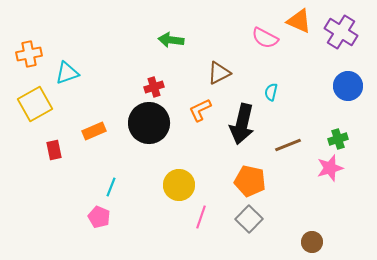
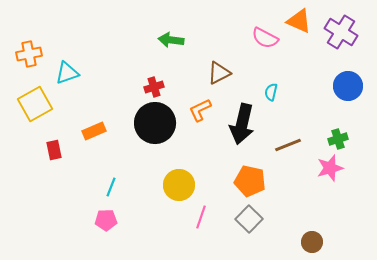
black circle: moved 6 px right
pink pentagon: moved 7 px right, 3 px down; rotated 25 degrees counterclockwise
